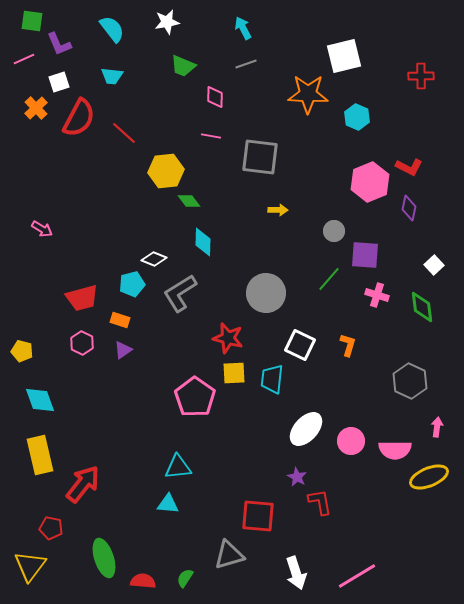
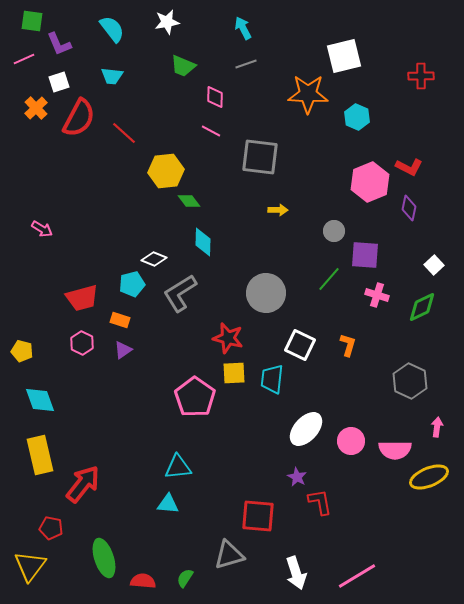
pink line at (211, 136): moved 5 px up; rotated 18 degrees clockwise
green diamond at (422, 307): rotated 72 degrees clockwise
